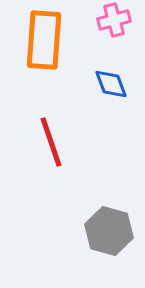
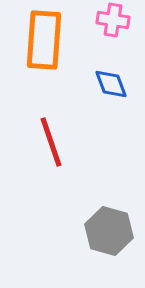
pink cross: moved 1 px left; rotated 24 degrees clockwise
